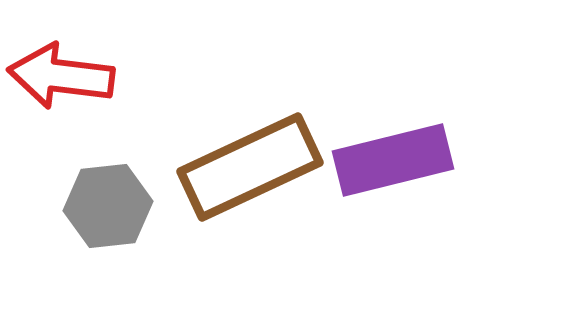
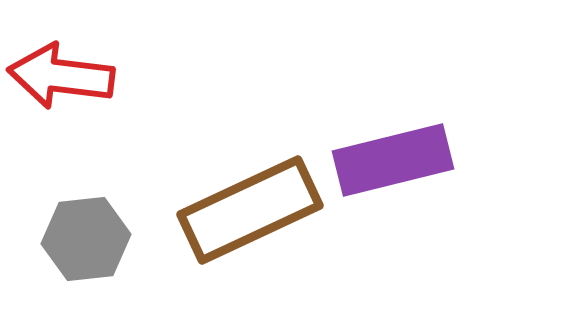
brown rectangle: moved 43 px down
gray hexagon: moved 22 px left, 33 px down
